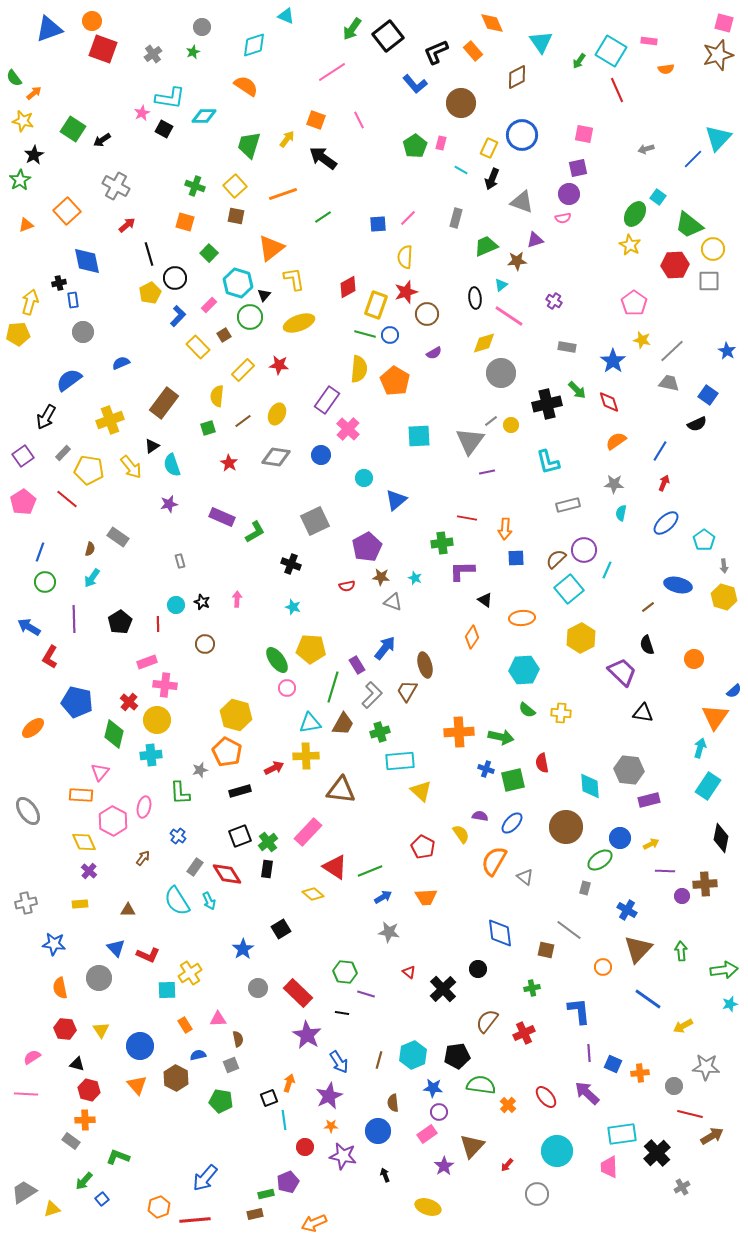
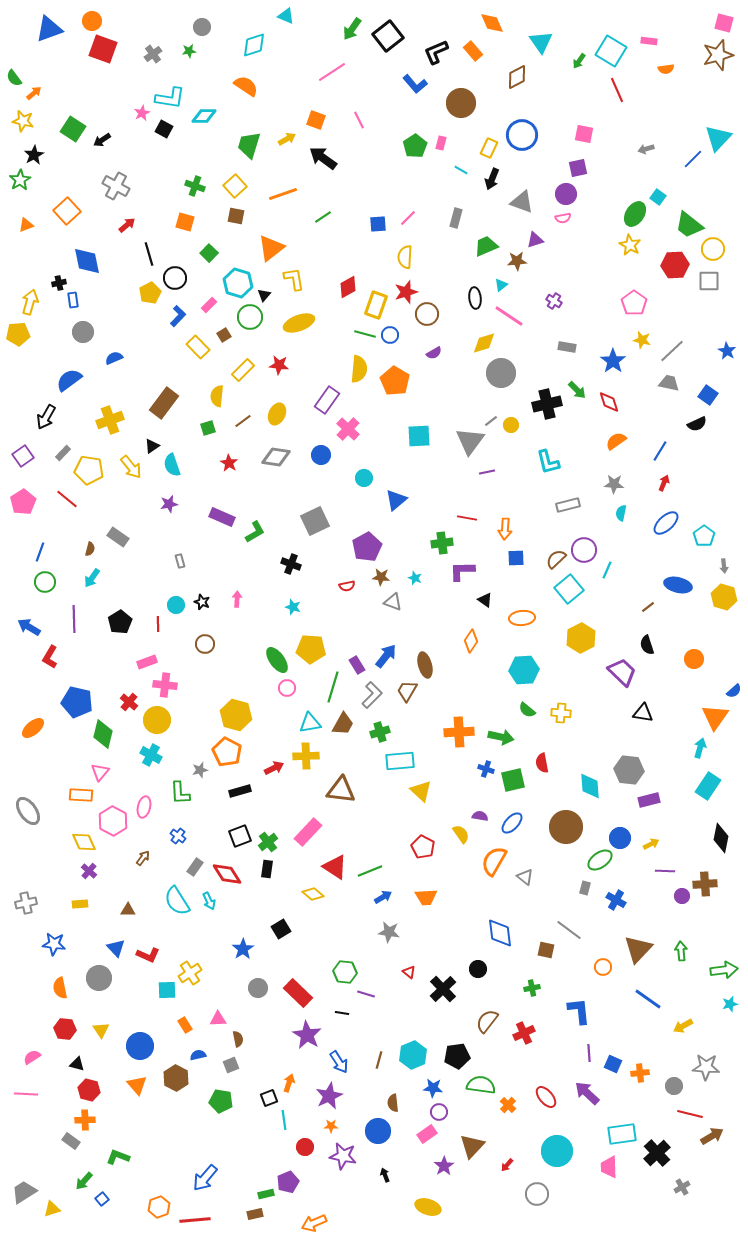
green star at (193, 52): moved 4 px left, 1 px up; rotated 16 degrees clockwise
yellow arrow at (287, 139): rotated 24 degrees clockwise
purple circle at (569, 194): moved 3 px left
blue semicircle at (121, 363): moved 7 px left, 5 px up
cyan pentagon at (704, 540): moved 4 px up
orange diamond at (472, 637): moved 1 px left, 4 px down
blue arrow at (385, 648): moved 1 px right, 8 px down
green diamond at (114, 734): moved 11 px left
cyan cross at (151, 755): rotated 35 degrees clockwise
blue cross at (627, 910): moved 11 px left, 10 px up
